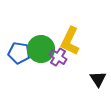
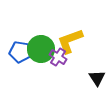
yellow L-shape: rotated 44 degrees clockwise
blue pentagon: moved 1 px right, 1 px up
black triangle: moved 1 px left, 1 px up
